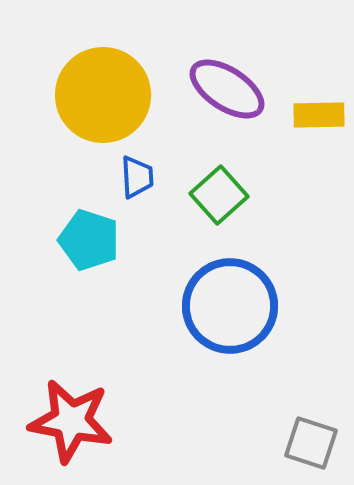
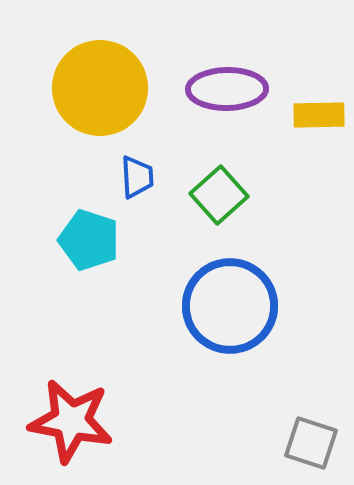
purple ellipse: rotated 34 degrees counterclockwise
yellow circle: moved 3 px left, 7 px up
